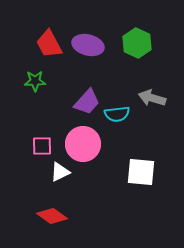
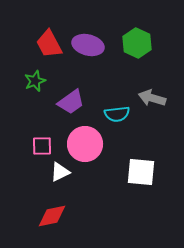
green star: rotated 20 degrees counterclockwise
purple trapezoid: moved 16 px left; rotated 12 degrees clockwise
pink circle: moved 2 px right
red diamond: rotated 48 degrees counterclockwise
